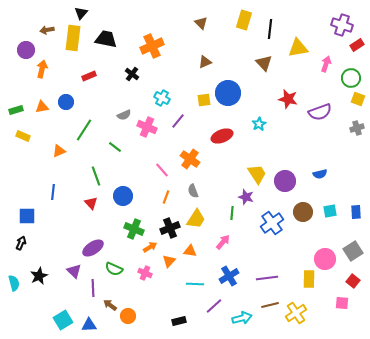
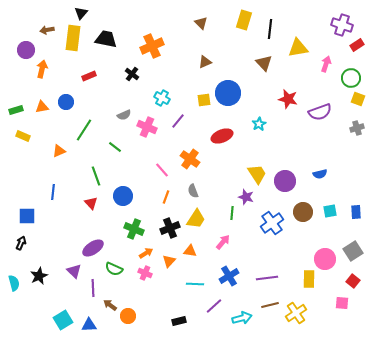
orange arrow at (150, 247): moved 4 px left, 6 px down
